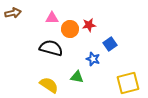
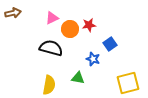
pink triangle: rotated 24 degrees counterclockwise
green triangle: moved 1 px right, 1 px down
yellow semicircle: rotated 66 degrees clockwise
